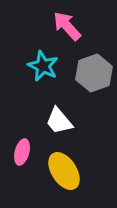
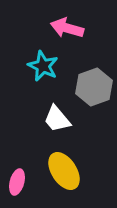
pink arrow: moved 2 px down; rotated 32 degrees counterclockwise
gray hexagon: moved 14 px down
white trapezoid: moved 2 px left, 2 px up
pink ellipse: moved 5 px left, 30 px down
